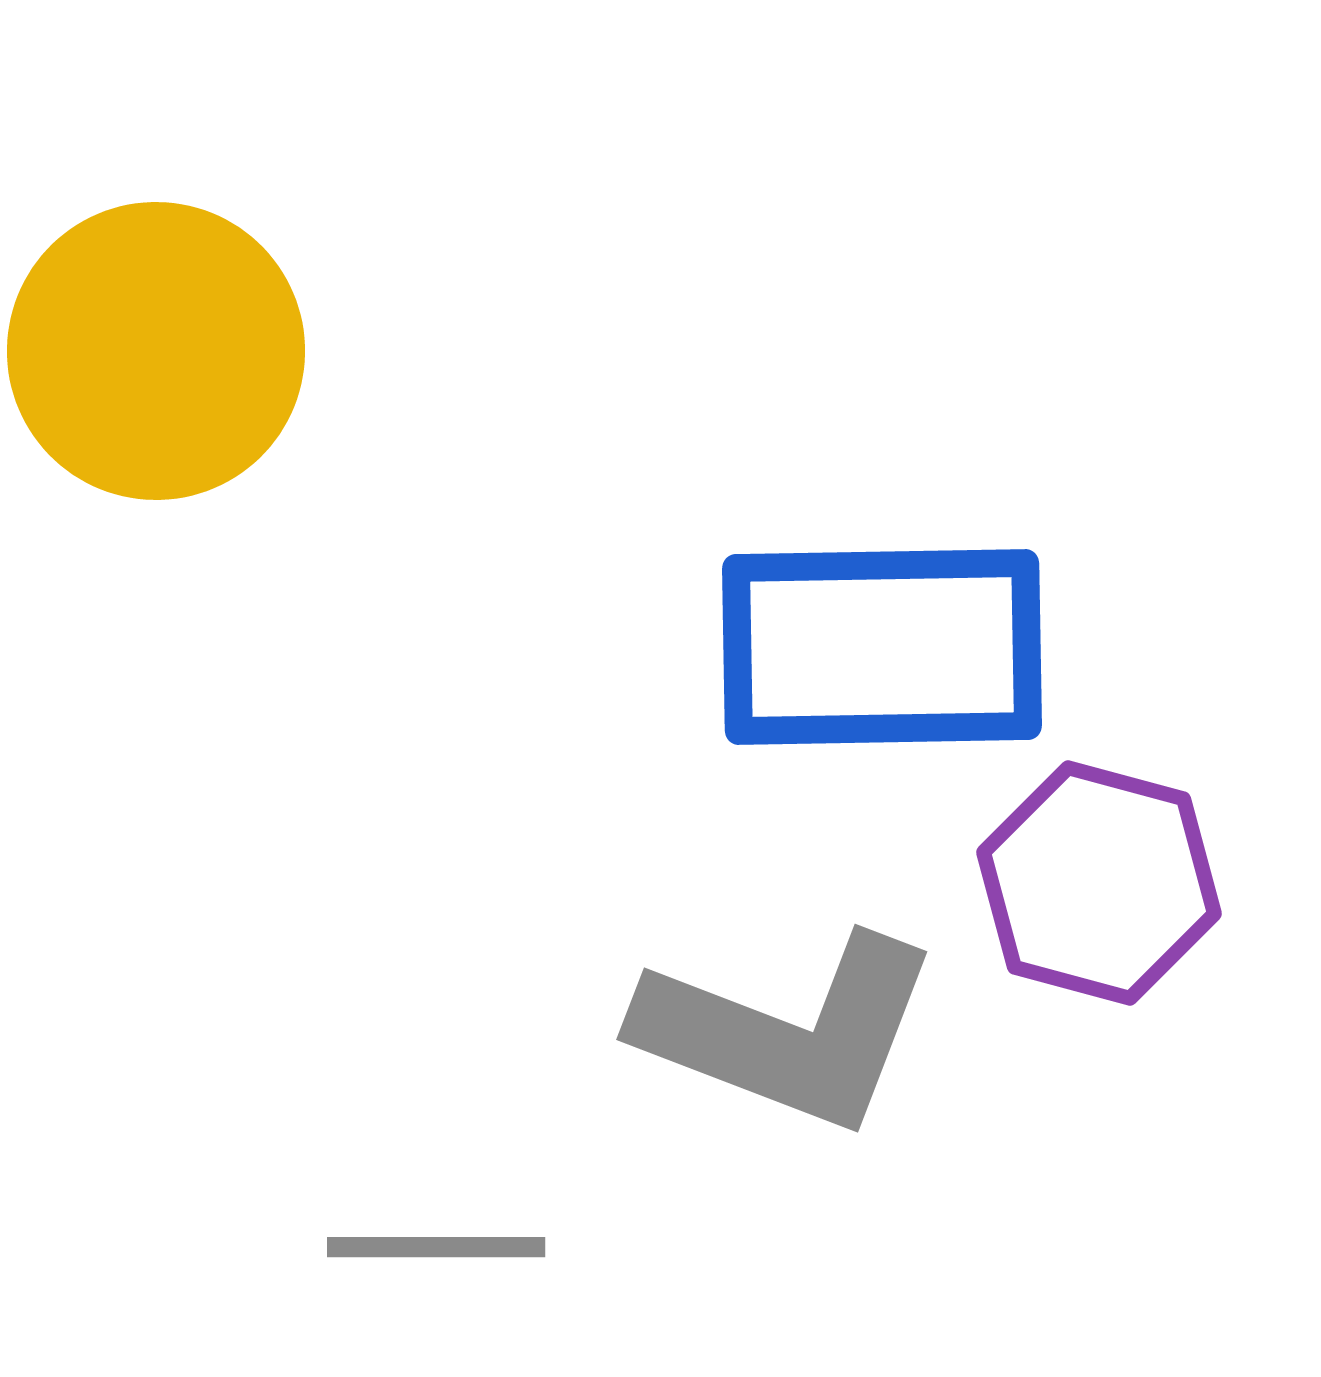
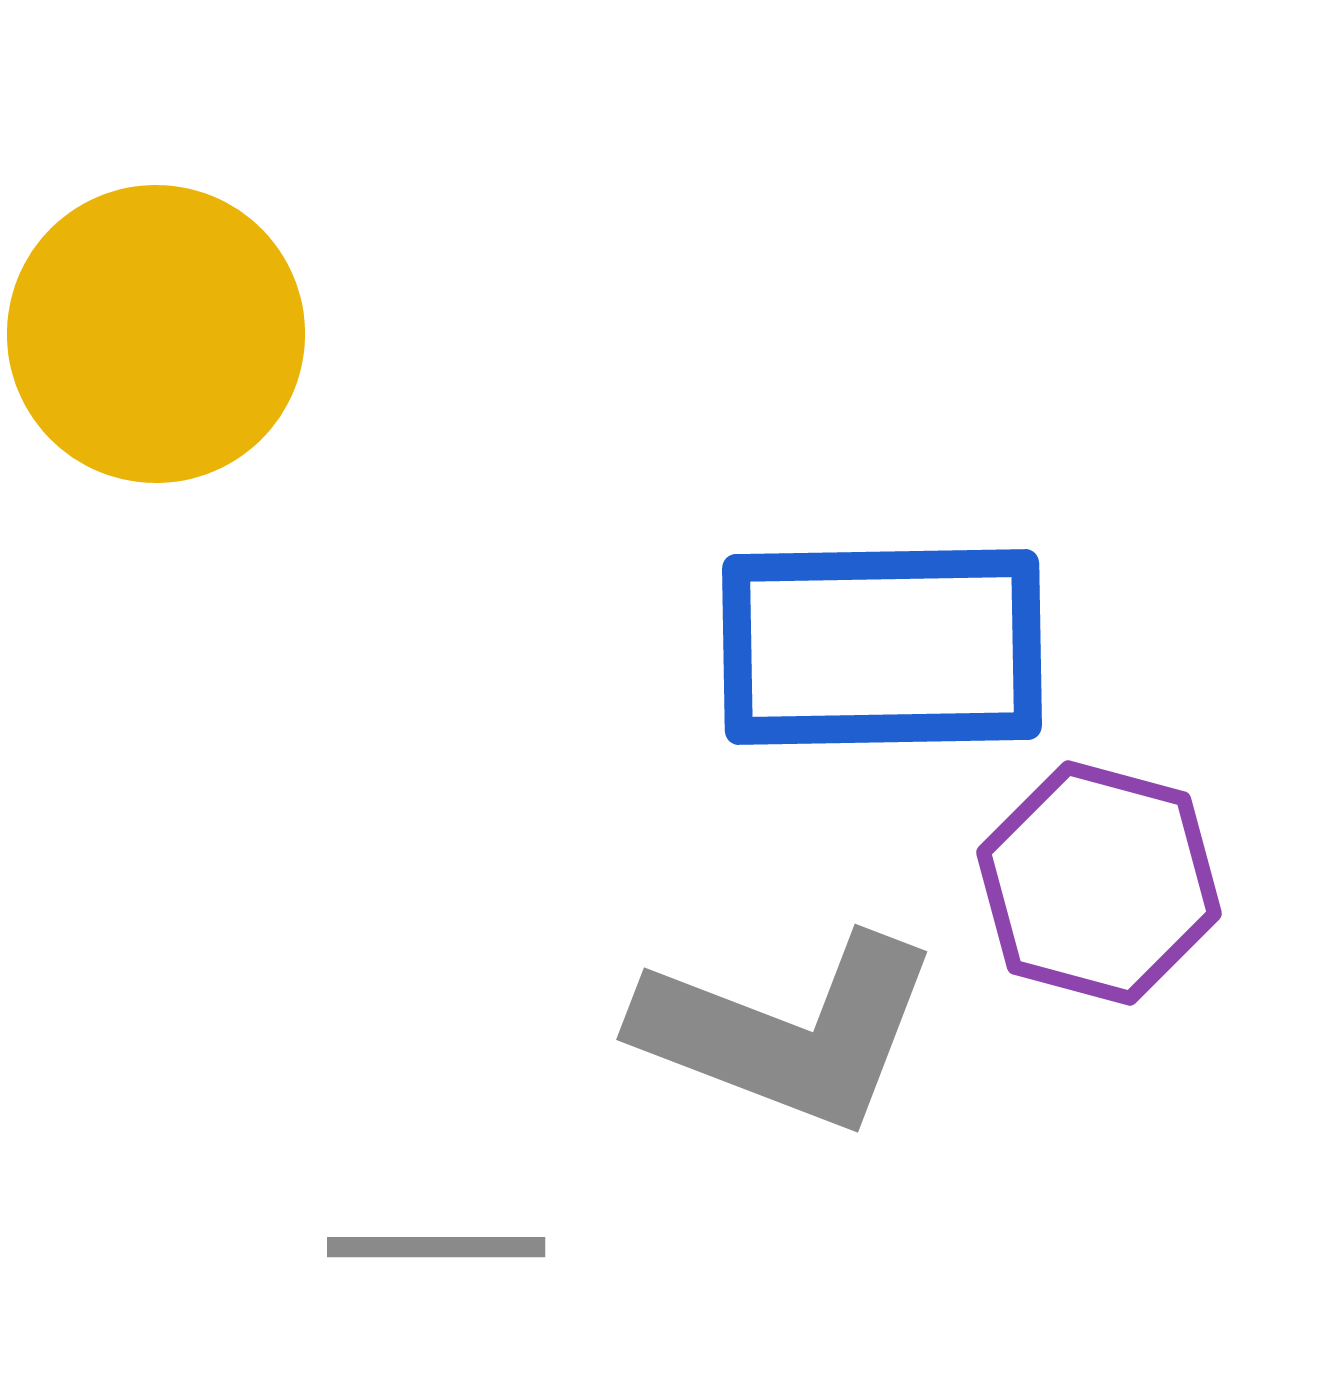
yellow circle: moved 17 px up
